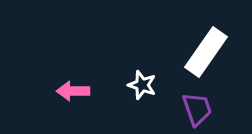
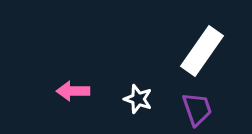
white rectangle: moved 4 px left, 1 px up
white star: moved 4 px left, 14 px down
